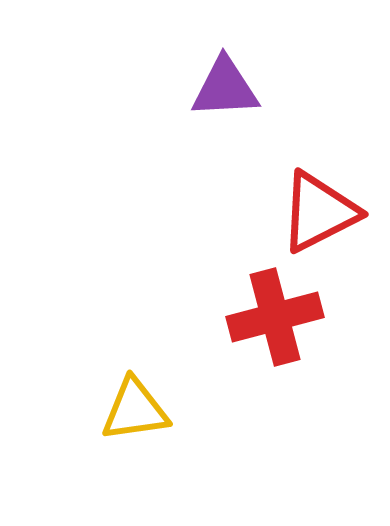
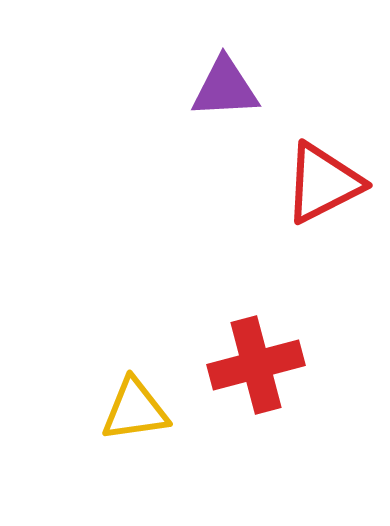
red triangle: moved 4 px right, 29 px up
red cross: moved 19 px left, 48 px down
